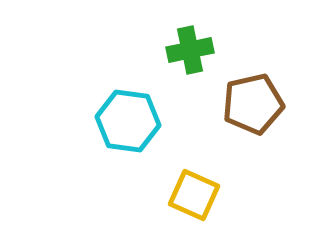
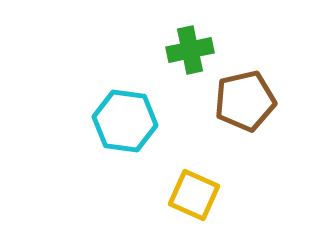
brown pentagon: moved 8 px left, 3 px up
cyan hexagon: moved 3 px left
